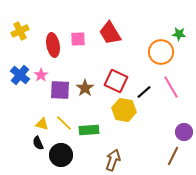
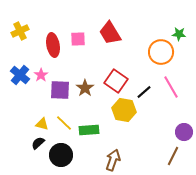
red square: rotated 10 degrees clockwise
black semicircle: rotated 72 degrees clockwise
